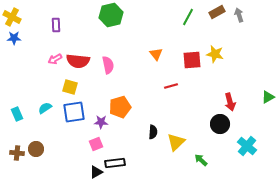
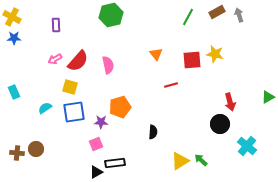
red semicircle: rotated 55 degrees counterclockwise
red line: moved 1 px up
cyan rectangle: moved 3 px left, 22 px up
yellow triangle: moved 4 px right, 19 px down; rotated 12 degrees clockwise
